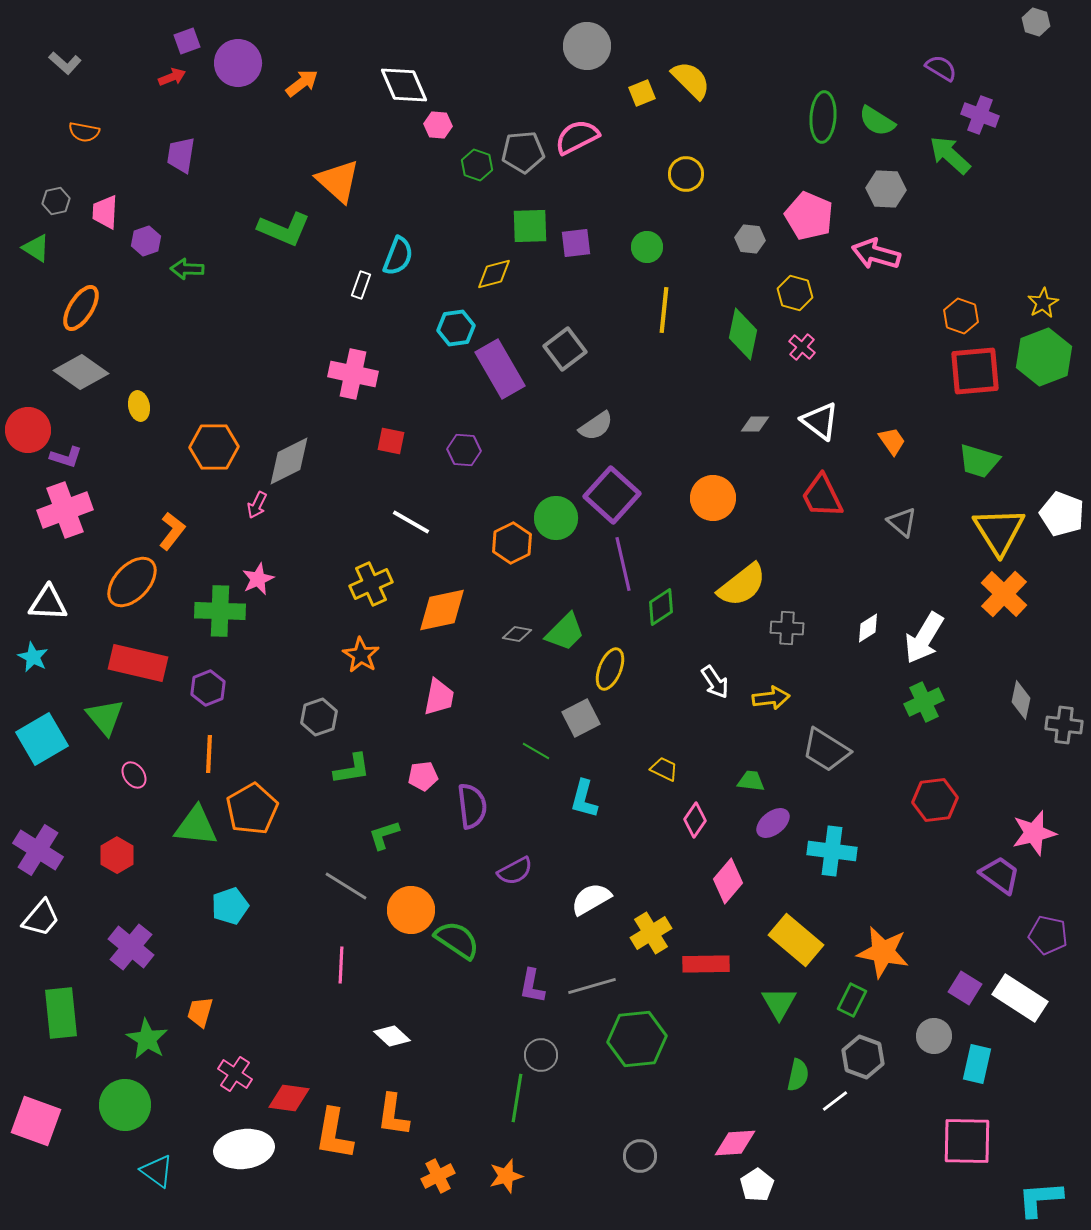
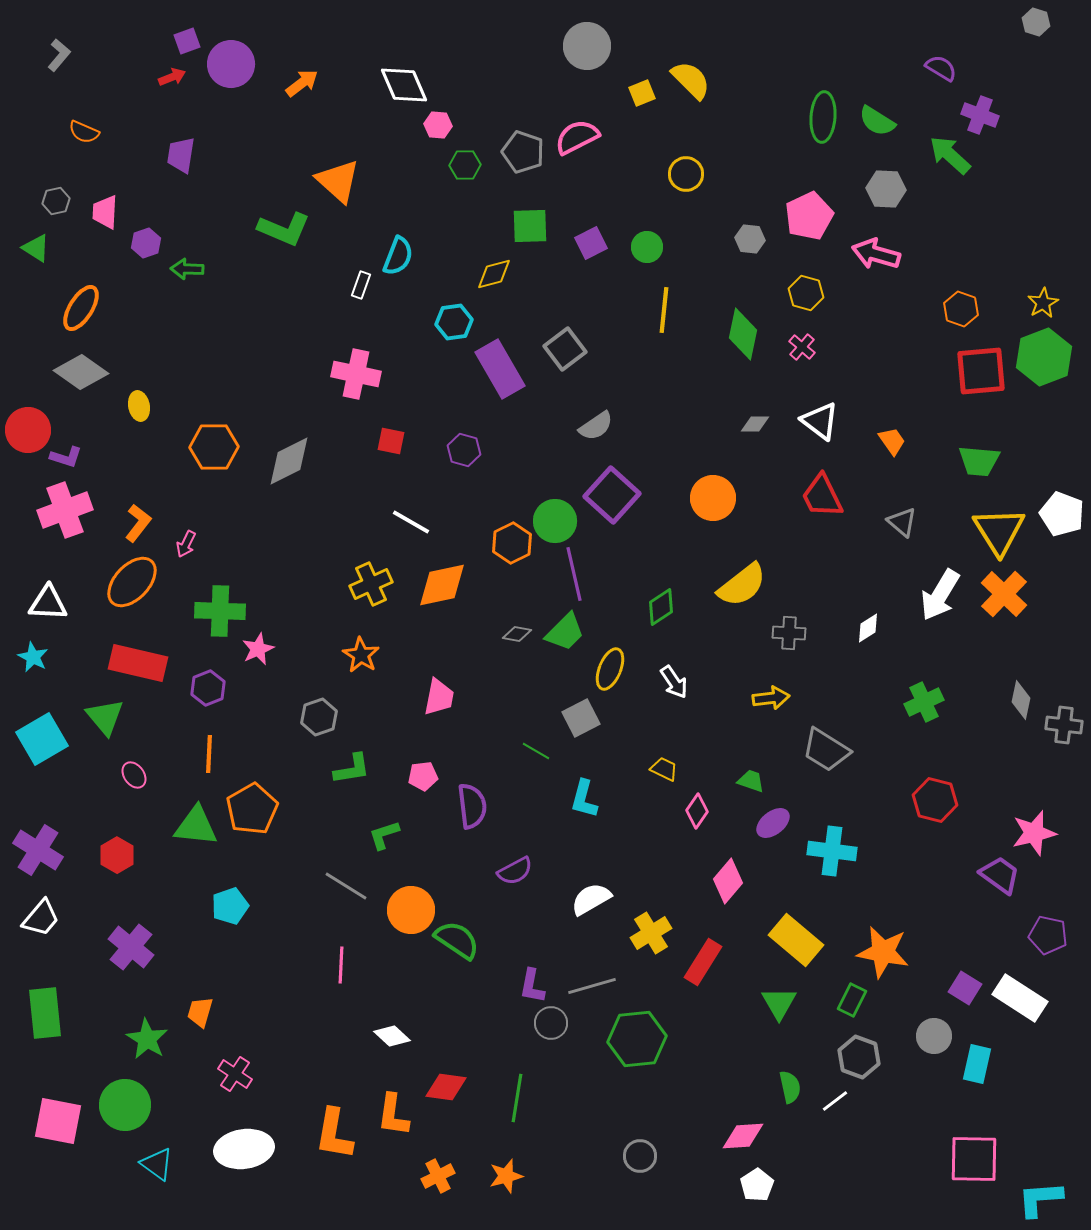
gray L-shape at (65, 63): moved 6 px left, 8 px up; rotated 92 degrees counterclockwise
purple circle at (238, 63): moved 7 px left, 1 px down
orange semicircle at (84, 132): rotated 12 degrees clockwise
gray pentagon at (523, 152): rotated 24 degrees clockwise
green hexagon at (477, 165): moved 12 px left; rotated 20 degrees counterclockwise
pink pentagon at (809, 216): rotated 24 degrees clockwise
purple hexagon at (146, 241): moved 2 px down
purple square at (576, 243): moved 15 px right; rotated 20 degrees counterclockwise
yellow hexagon at (795, 293): moved 11 px right
orange hexagon at (961, 316): moved 7 px up
cyan hexagon at (456, 328): moved 2 px left, 6 px up
red square at (975, 371): moved 6 px right
pink cross at (353, 374): moved 3 px right
purple hexagon at (464, 450): rotated 12 degrees clockwise
green trapezoid at (979, 461): rotated 12 degrees counterclockwise
pink arrow at (257, 505): moved 71 px left, 39 px down
green circle at (556, 518): moved 1 px left, 3 px down
orange L-shape at (172, 531): moved 34 px left, 8 px up
purple line at (623, 564): moved 49 px left, 10 px down
pink star at (258, 579): moved 70 px down
orange diamond at (442, 610): moved 25 px up
gray cross at (787, 628): moved 2 px right, 5 px down
white arrow at (924, 638): moved 16 px right, 43 px up
white arrow at (715, 682): moved 41 px left
green trapezoid at (751, 781): rotated 12 degrees clockwise
red hexagon at (935, 800): rotated 21 degrees clockwise
pink diamond at (695, 820): moved 2 px right, 9 px up
red rectangle at (706, 964): moved 3 px left, 2 px up; rotated 57 degrees counterclockwise
green rectangle at (61, 1013): moved 16 px left
gray circle at (541, 1055): moved 10 px right, 32 px up
gray hexagon at (863, 1057): moved 4 px left
green semicircle at (798, 1075): moved 8 px left, 12 px down; rotated 24 degrees counterclockwise
red diamond at (289, 1098): moved 157 px right, 11 px up
pink square at (36, 1121): moved 22 px right; rotated 9 degrees counterclockwise
pink square at (967, 1141): moved 7 px right, 18 px down
pink diamond at (735, 1143): moved 8 px right, 7 px up
cyan triangle at (157, 1171): moved 7 px up
